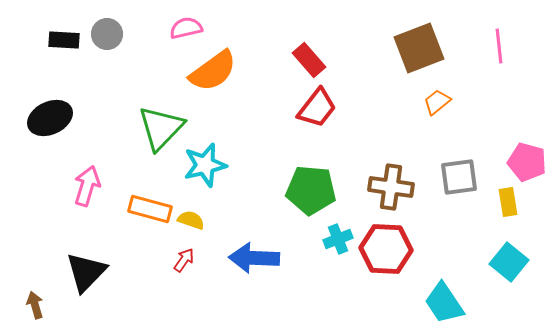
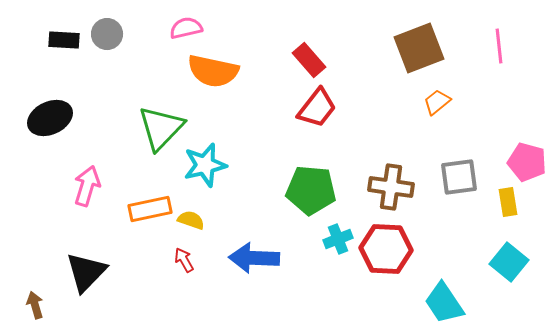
orange semicircle: rotated 48 degrees clockwise
orange rectangle: rotated 27 degrees counterclockwise
red arrow: rotated 65 degrees counterclockwise
